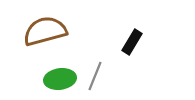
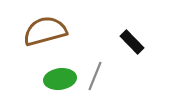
black rectangle: rotated 75 degrees counterclockwise
